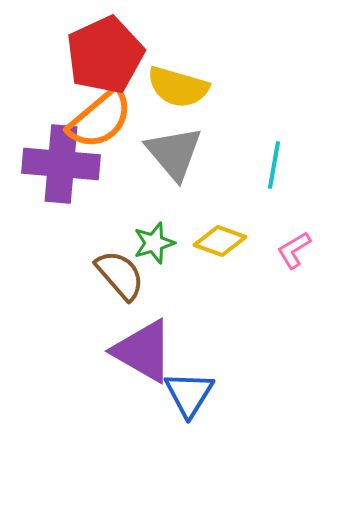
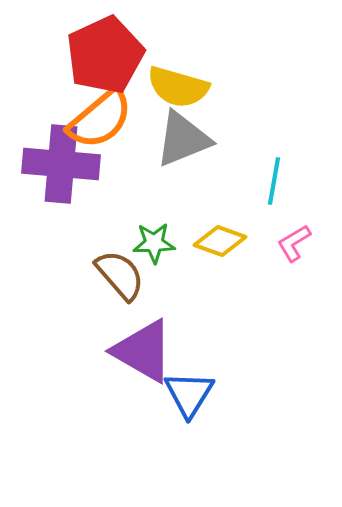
gray triangle: moved 9 px right, 14 px up; rotated 48 degrees clockwise
cyan line: moved 16 px down
green star: rotated 15 degrees clockwise
pink L-shape: moved 7 px up
